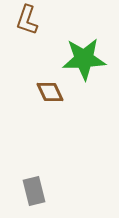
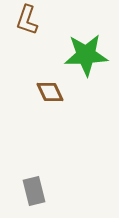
green star: moved 2 px right, 4 px up
